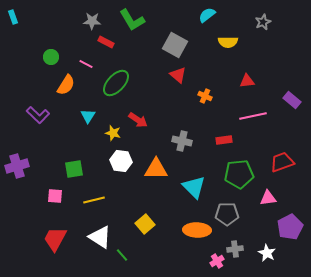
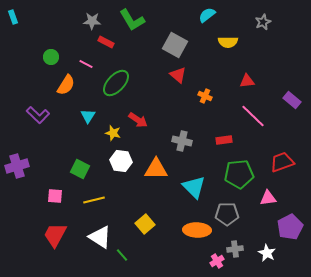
pink line at (253, 116): rotated 56 degrees clockwise
green square at (74, 169): moved 6 px right; rotated 36 degrees clockwise
red trapezoid at (55, 239): moved 4 px up
